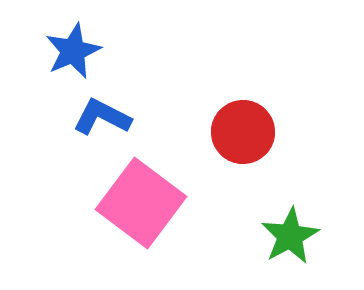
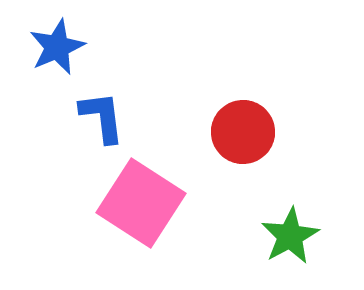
blue star: moved 16 px left, 4 px up
blue L-shape: rotated 56 degrees clockwise
pink square: rotated 4 degrees counterclockwise
